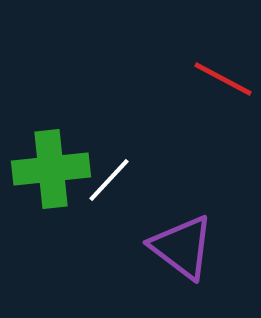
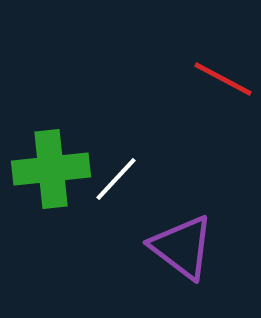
white line: moved 7 px right, 1 px up
